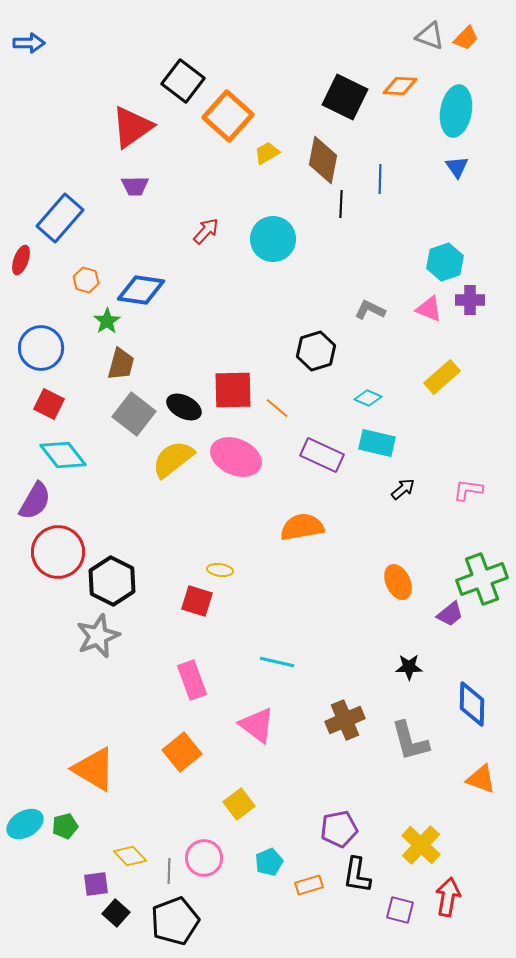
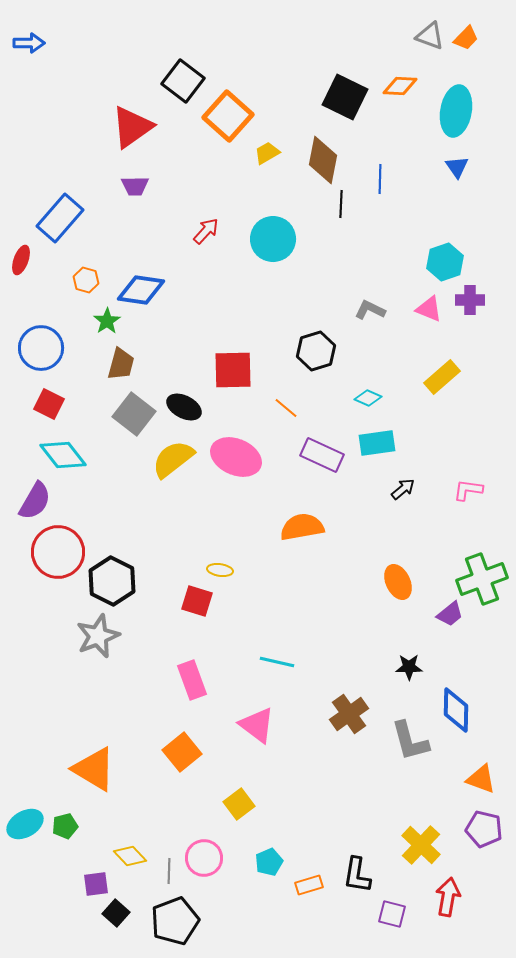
red square at (233, 390): moved 20 px up
orange line at (277, 408): moved 9 px right
cyan rectangle at (377, 443): rotated 21 degrees counterclockwise
blue diamond at (472, 704): moved 16 px left, 6 px down
brown cross at (345, 720): moved 4 px right, 6 px up; rotated 12 degrees counterclockwise
purple pentagon at (339, 829): moved 145 px right; rotated 24 degrees clockwise
purple square at (400, 910): moved 8 px left, 4 px down
